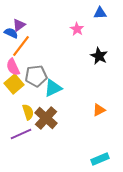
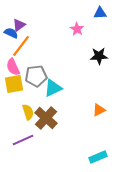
black star: rotated 30 degrees counterclockwise
yellow square: rotated 30 degrees clockwise
purple line: moved 2 px right, 6 px down
cyan rectangle: moved 2 px left, 2 px up
